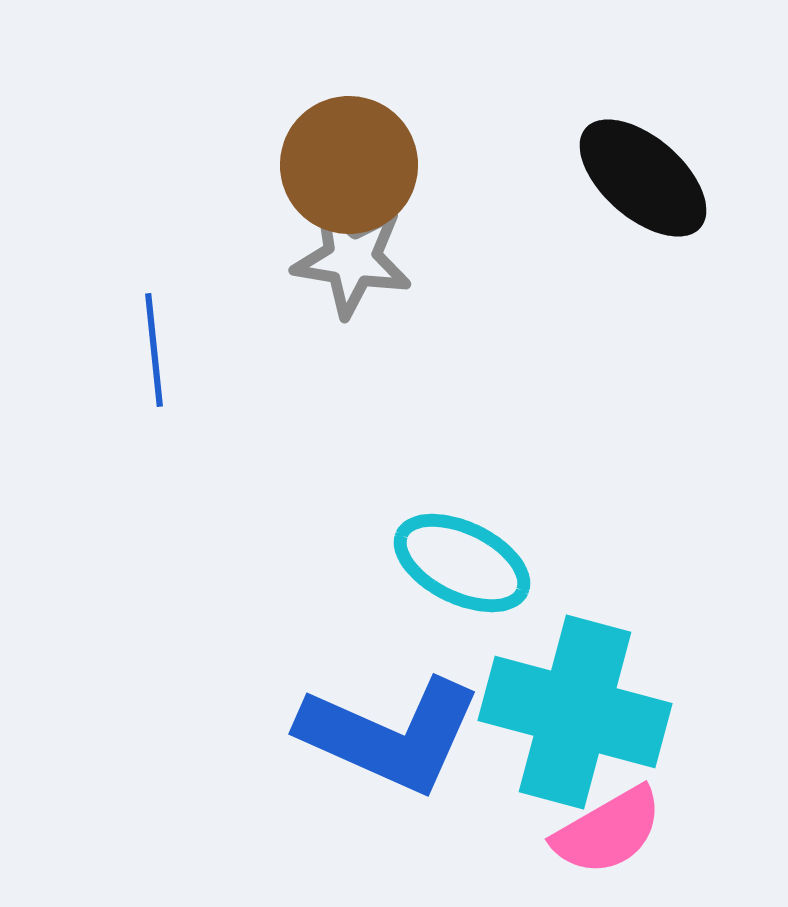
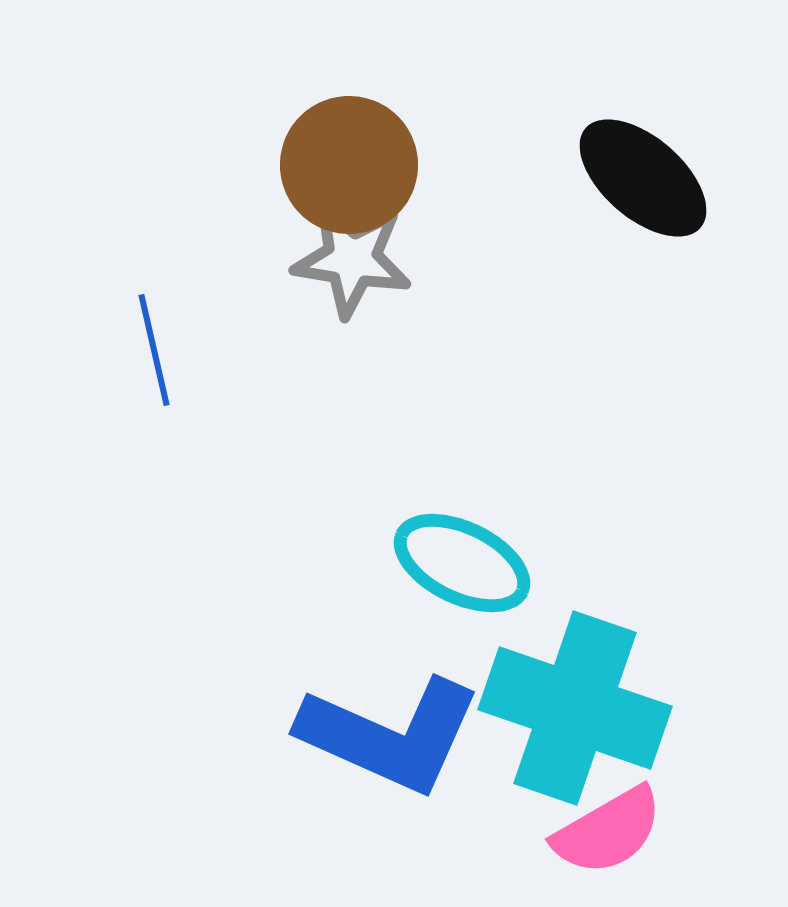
blue line: rotated 7 degrees counterclockwise
cyan cross: moved 4 px up; rotated 4 degrees clockwise
